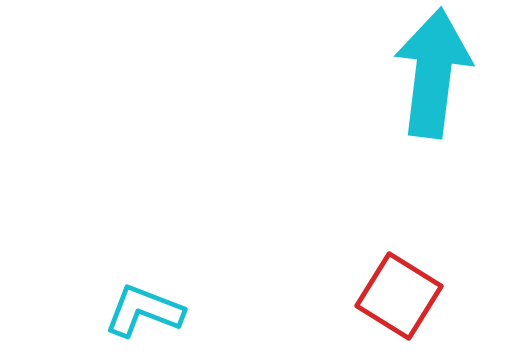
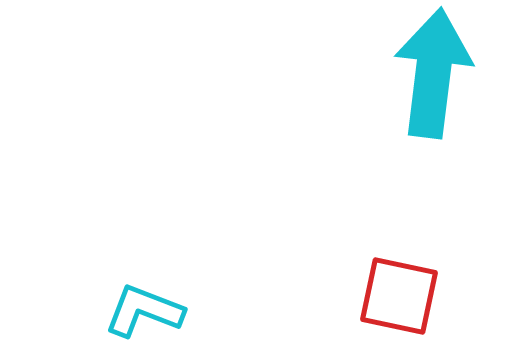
red square: rotated 20 degrees counterclockwise
